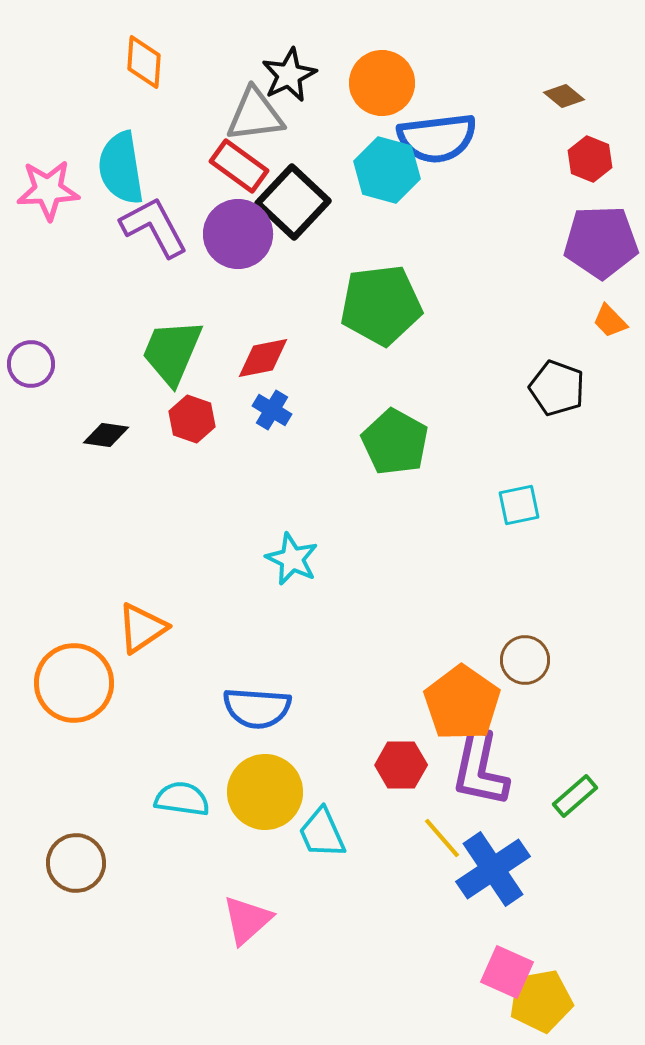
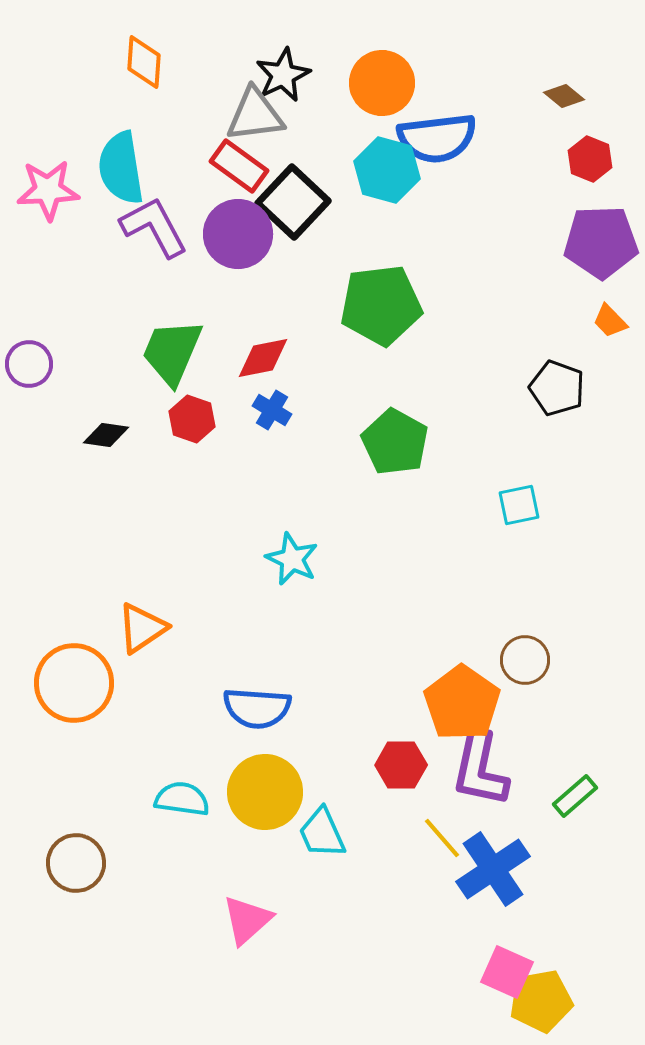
black star at (289, 75): moved 6 px left
purple circle at (31, 364): moved 2 px left
